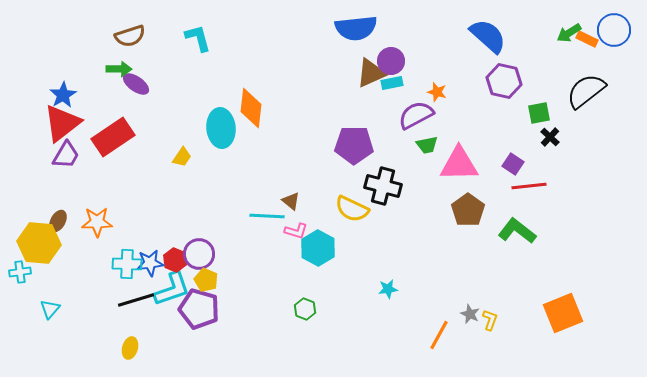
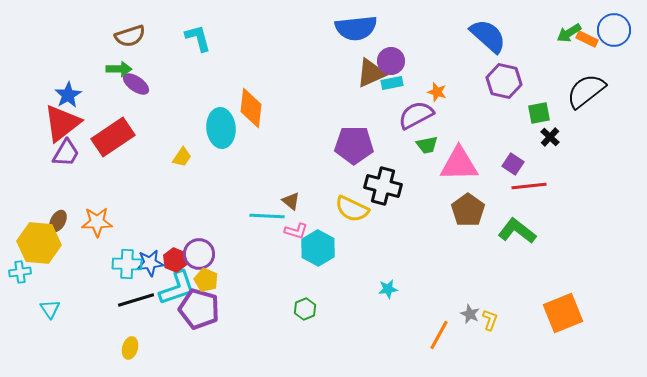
blue star at (63, 95): moved 5 px right
purple trapezoid at (66, 155): moved 2 px up
cyan L-shape at (172, 289): moved 5 px right, 1 px up
cyan triangle at (50, 309): rotated 15 degrees counterclockwise
green hexagon at (305, 309): rotated 15 degrees clockwise
